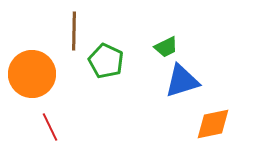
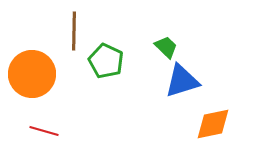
green trapezoid: rotated 110 degrees counterclockwise
red line: moved 6 px left, 4 px down; rotated 48 degrees counterclockwise
